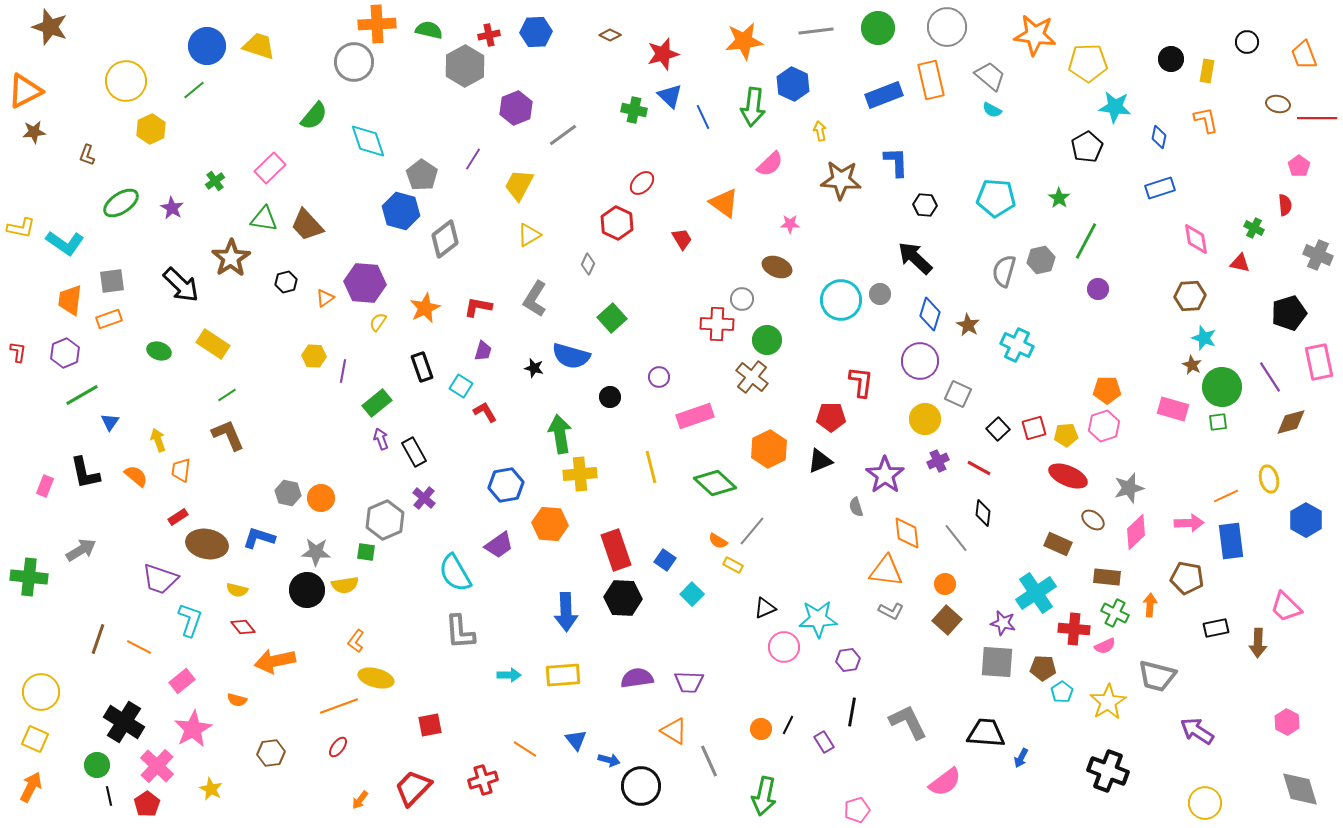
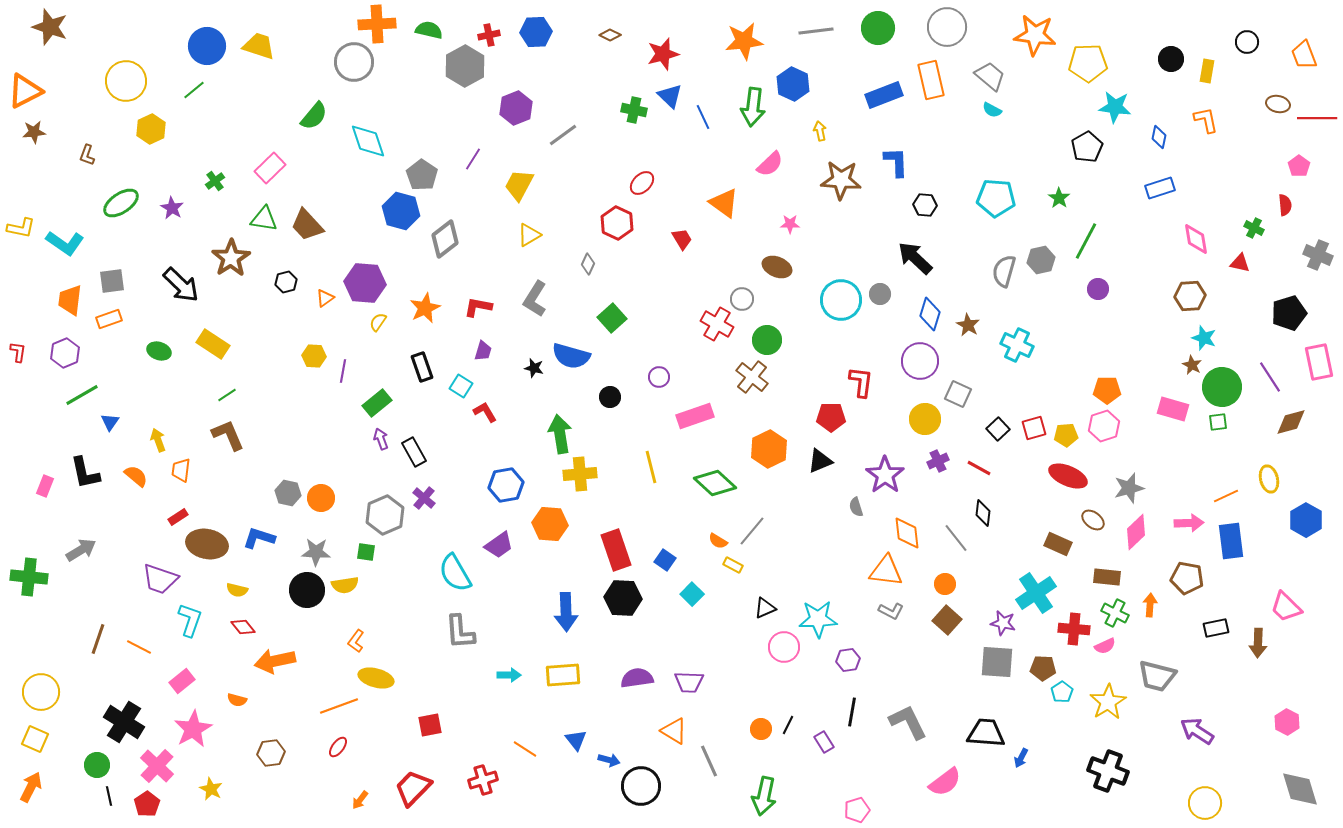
red cross at (717, 324): rotated 28 degrees clockwise
gray hexagon at (385, 520): moved 5 px up
